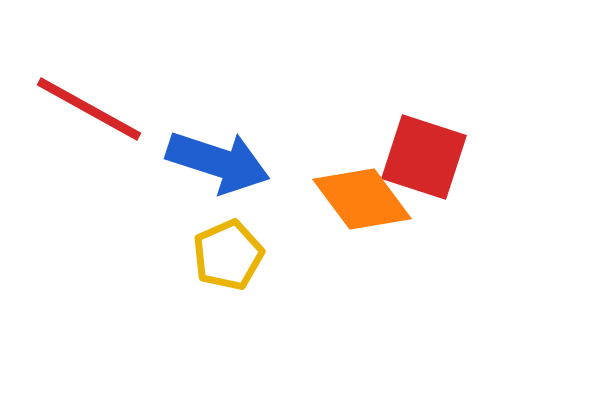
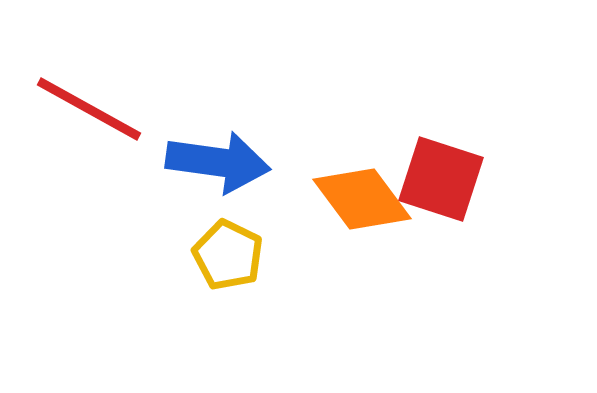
red square: moved 17 px right, 22 px down
blue arrow: rotated 10 degrees counterclockwise
yellow pentagon: rotated 22 degrees counterclockwise
